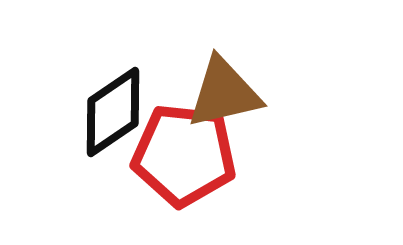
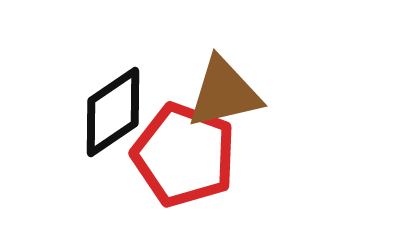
red pentagon: rotated 14 degrees clockwise
